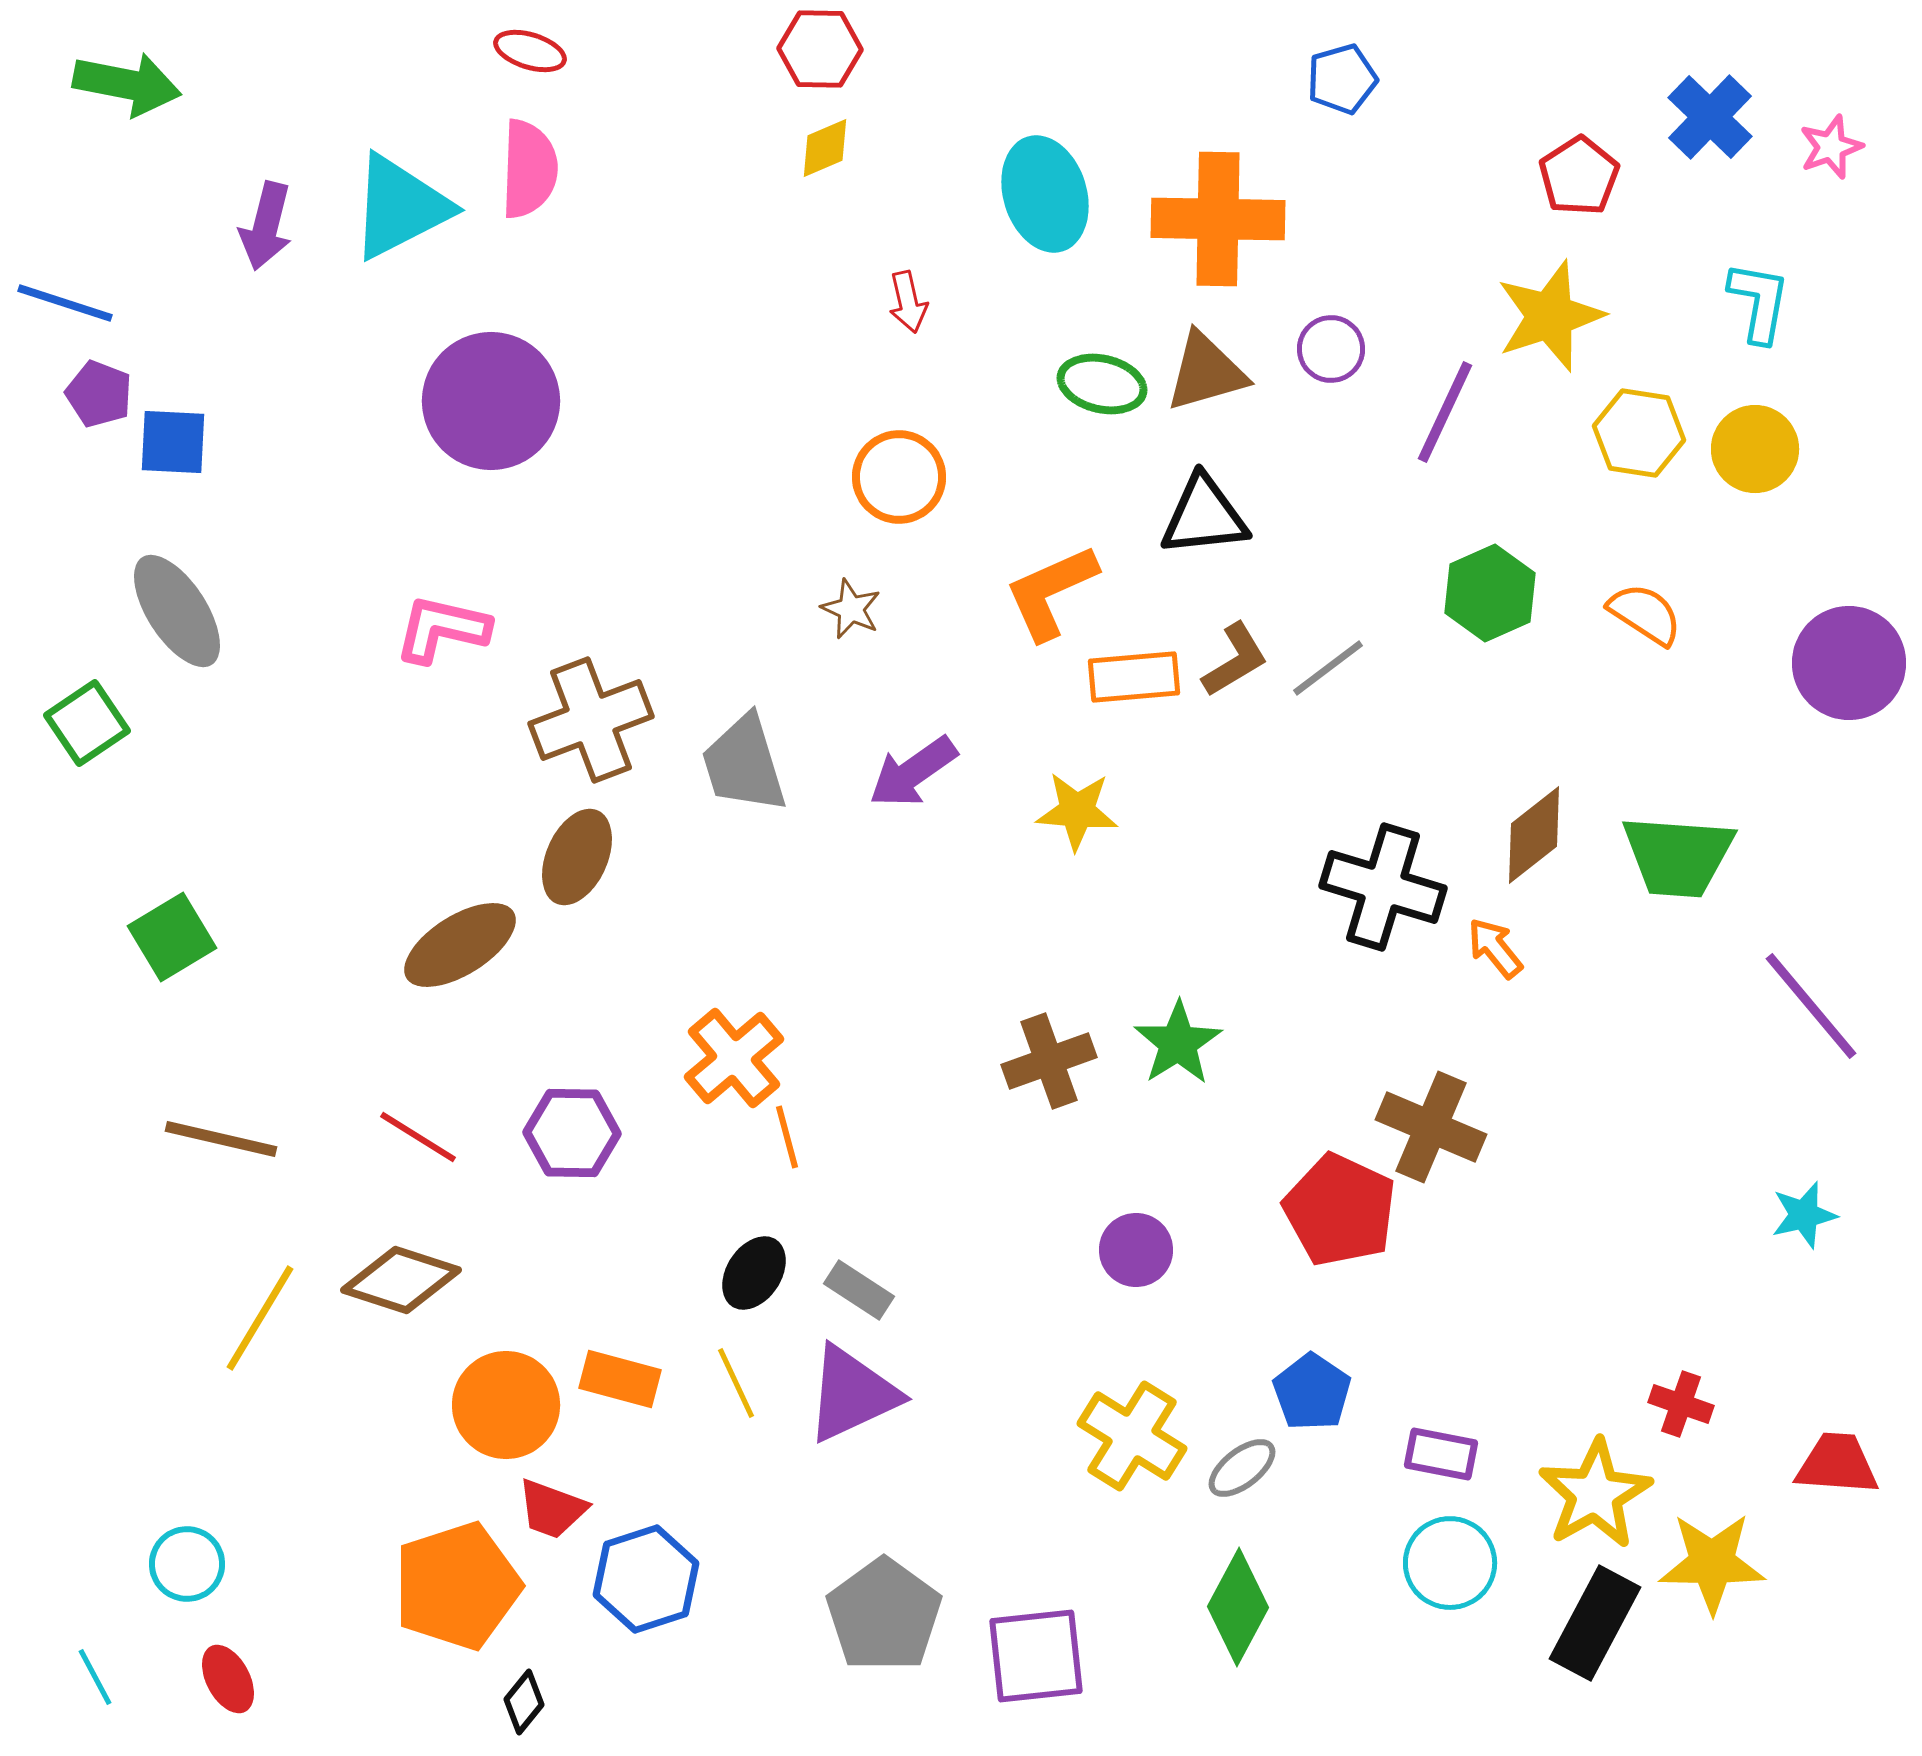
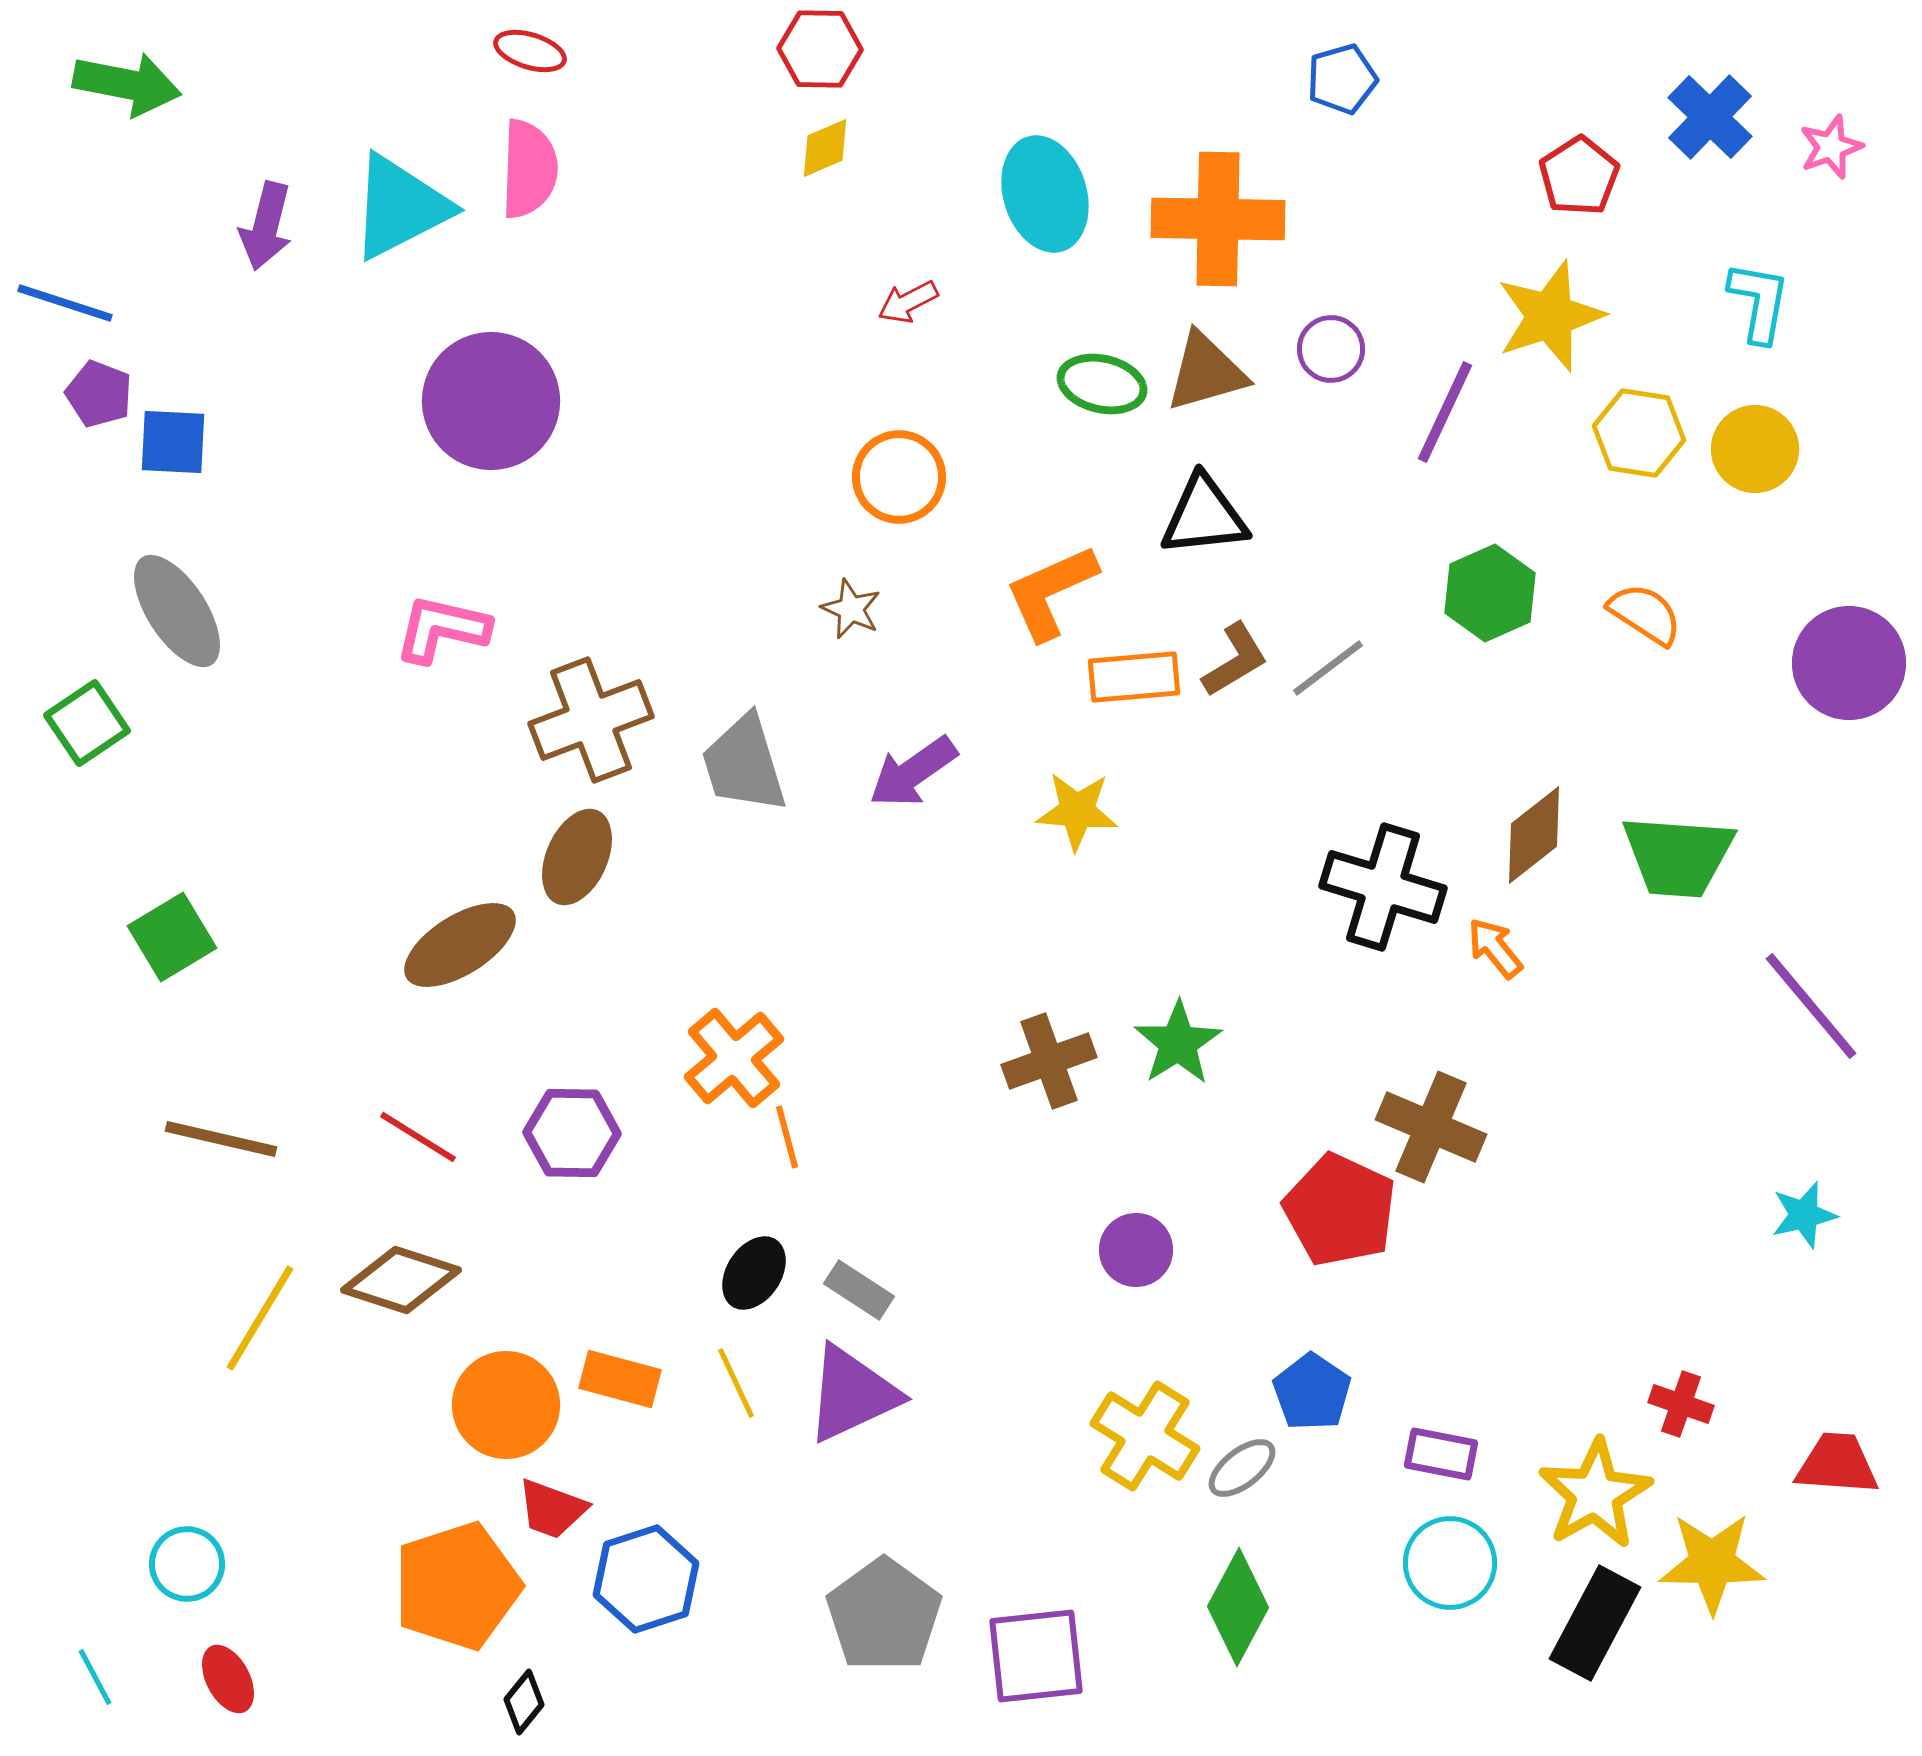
red arrow at (908, 302): rotated 76 degrees clockwise
yellow cross at (1132, 1436): moved 13 px right
